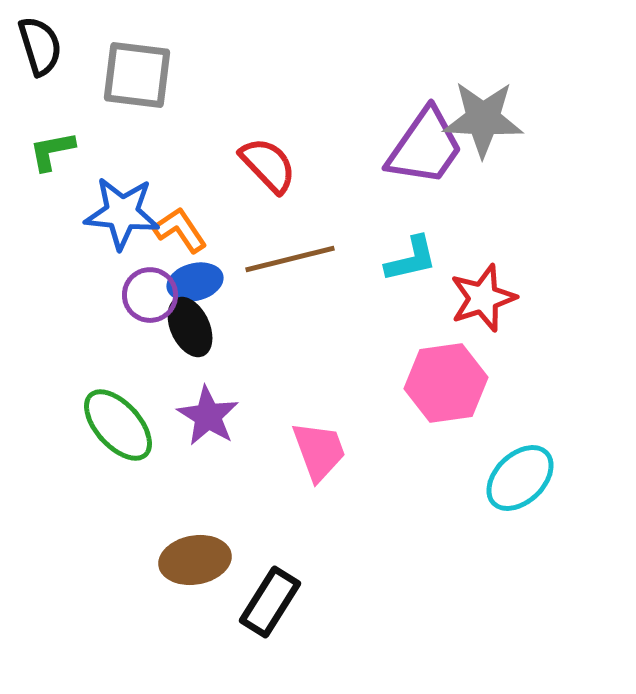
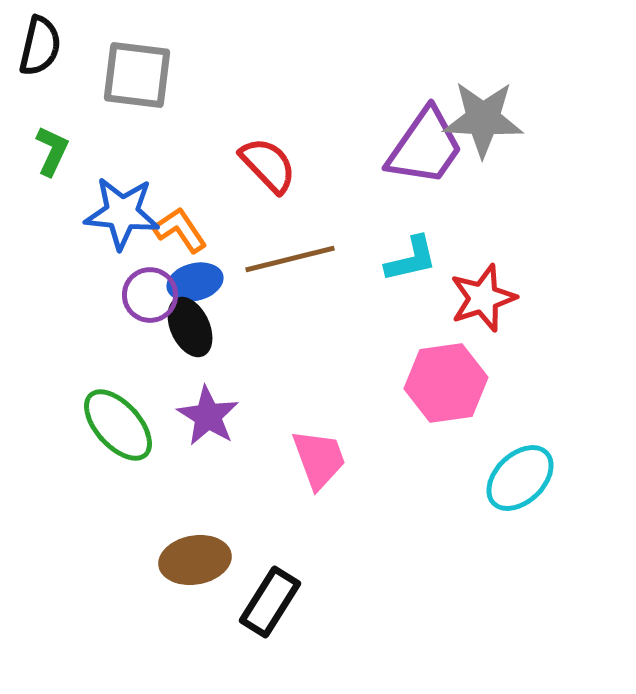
black semicircle: rotated 30 degrees clockwise
green L-shape: rotated 126 degrees clockwise
pink trapezoid: moved 8 px down
